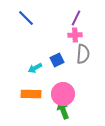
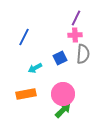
blue line: moved 2 px left, 19 px down; rotated 72 degrees clockwise
blue square: moved 3 px right, 2 px up
orange rectangle: moved 5 px left; rotated 12 degrees counterclockwise
green arrow: rotated 66 degrees clockwise
